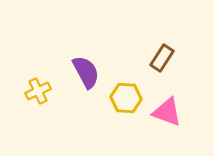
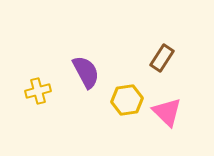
yellow cross: rotated 10 degrees clockwise
yellow hexagon: moved 1 px right, 2 px down; rotated 12 degrees counterclockwise
pink triangle: rotated 24 degrees clockwise
